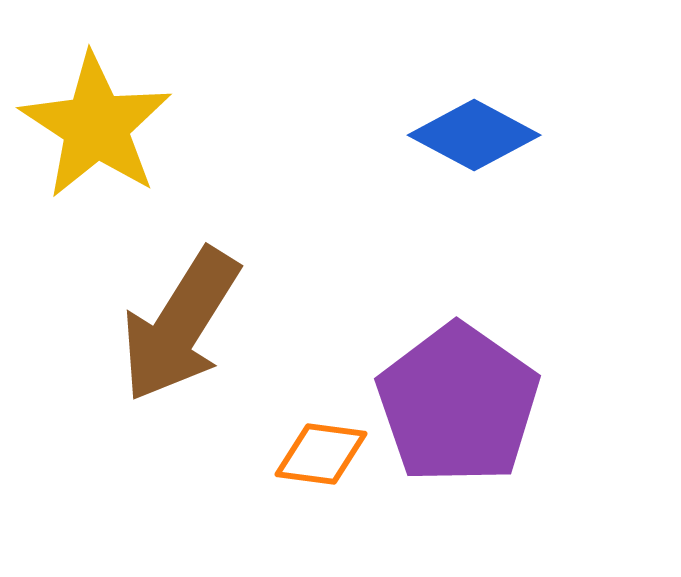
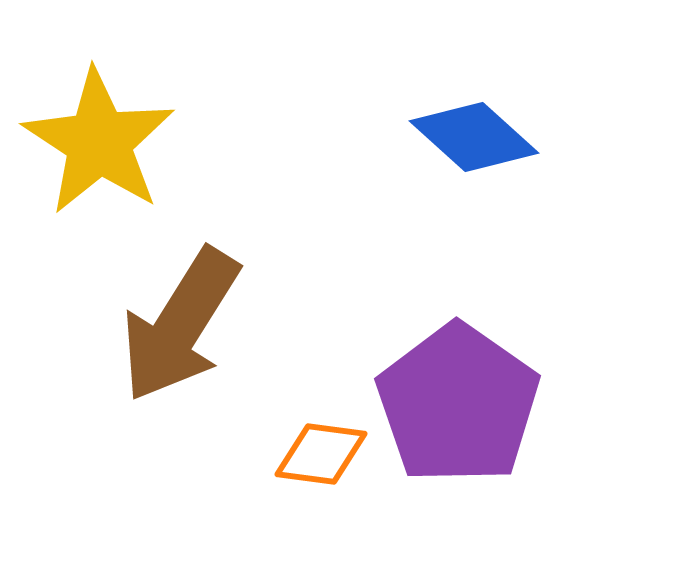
yellow star: moved 3 px right, 16 px down
blue diamond: moved 2 px down; rotated 14 degrees clockwise
